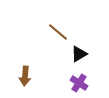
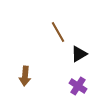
brown line: rotated 20 degrees clockwise
purple cross: moved 1 px left, 3 px down
